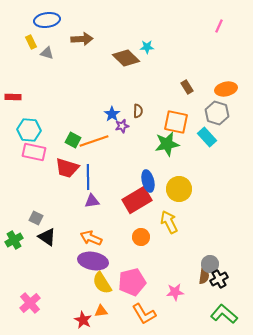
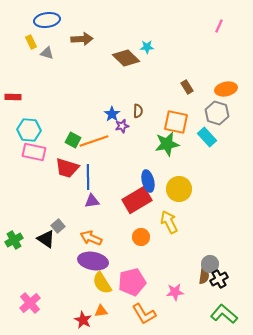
gray square at (36, 218): moved 22 px right, 8 px down; rotated 24 degrees clockwise
black triangle at (47, 237): moved 1 px left, 2 px down
